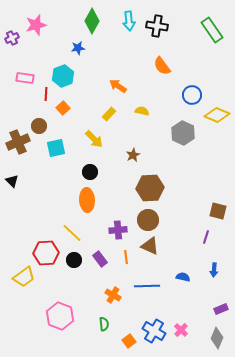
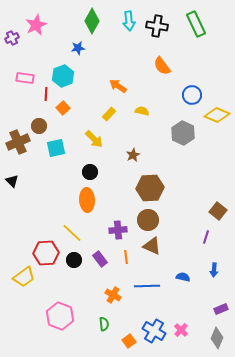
pink star at (36, 25): rotated 10 degrees counterclockwise
green rectangle at (212, 30): moved 16 px left, 6 px up; rotated 10 degrees clockwise
brown square at (218, 211): rotated 24 degrees clockwise
brown triangle at (150, 246): moved 2 px right
